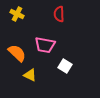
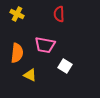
orange semicircle: rotated 54 degrees clockwise
